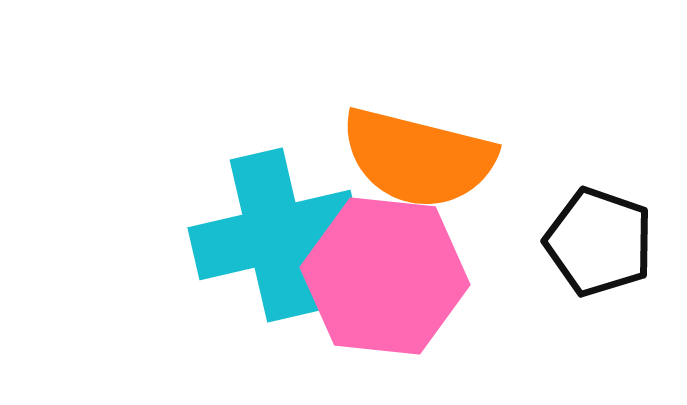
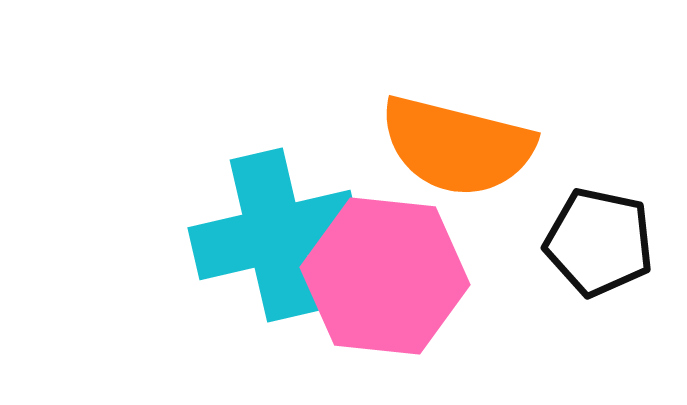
orange semicircle: moved 39 px right, 12 px up
black pentagon: rotated 7 degrees counterclockwise
